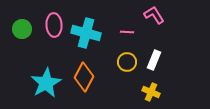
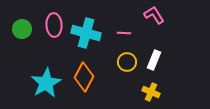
pink line: moved 3 px left, 1 px down
